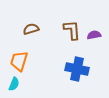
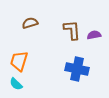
brown semicircle: moved 1 px left, 6 px up
cyan semicircle: moved 2 px right; rotated 112 degrees clockwise
